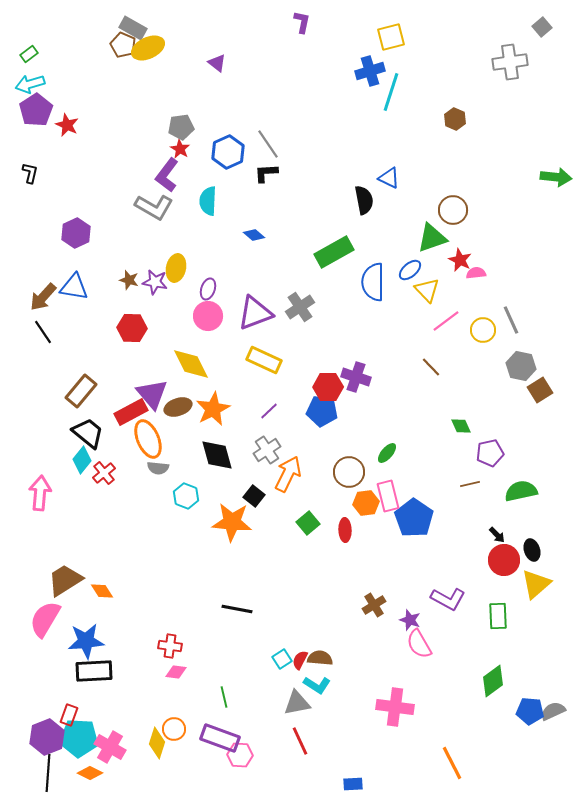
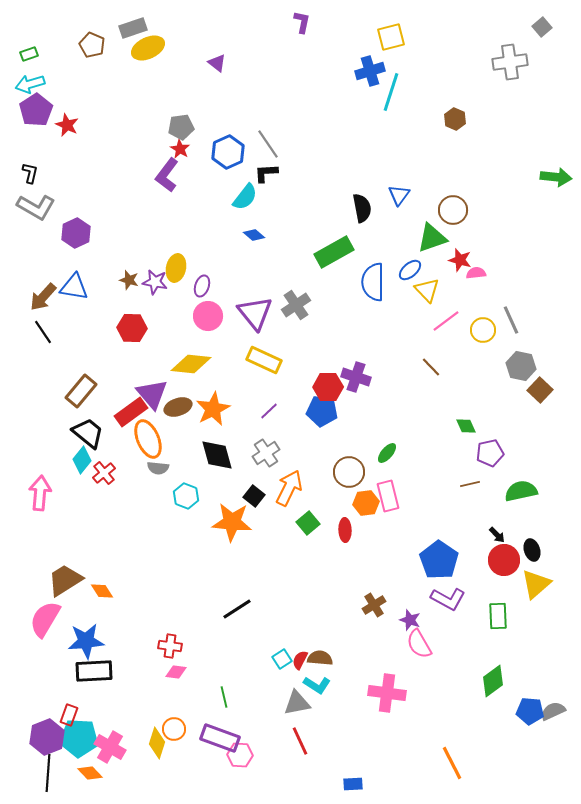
gray rectangle at (133, 28): rotated 48 degrees counterclockwise
brown pentagon at (123, 45): moved 31 px left
green rectangle at (29, 54): rotated 18 degrees clockwise
blue triangle at (389, 178): moved 10 px right, 17 px down; rotated 40 degrees clockwise
black semicircle at (364, 200): moved 2 px left, 8 px down
cyan semicircle at (208, 201): moved 37 px right, 4 px up; rotated 144 degrees counterclockwise
gray L-shape at (154, 207): moved 118 px left
red star at (460, 260): rotated 10 degrees counterclockwise
purple ellipse at (208, 289): moved 6 px left, 3 px up
gray cross at (300, 307): moved 4 px left, 2 px up
purple triangle at (255, 313): rotated 48 degrees counterclockwise
yellow diamond at (191, 364): rotated 57 degrees counterclockwise
brown square at (540, 390): rotated 15 degrees counterclockwise
red rectangle at (131, 412): rotated 8 degrees counterclockwise
green diamond at (461, 426): moved 5 px right
gray cross at (267, 450): moved 1 px left, 3 px down
orange arrow at (288, 474): moved 1 px right, 14 px down
blue pentagon at (414, 518): moved 25 px right, 42 px down
black line at (237, 609): rotated 44 degrees counterclockwise
pink cross at (395, 707): moved 8 px left, 14 px up
orange diamond at (90, 773): rotated 20 degrees clockwise
